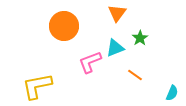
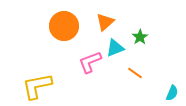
orange triangle: moved 12 px left, 9 px down; rotated 12 degrees clockwise
green star: moved 1 px up
orange line: moved 2 px up
